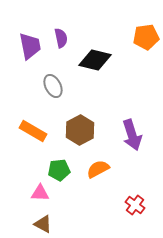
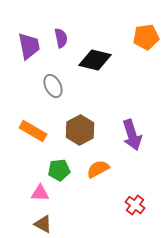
purple trapezoid: moved 1 px left
